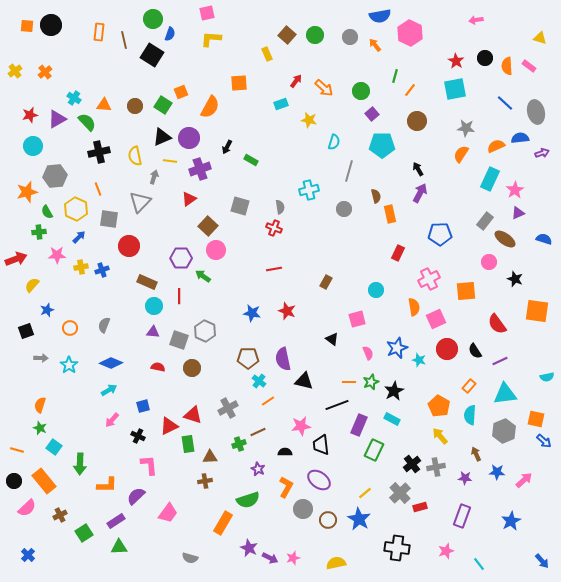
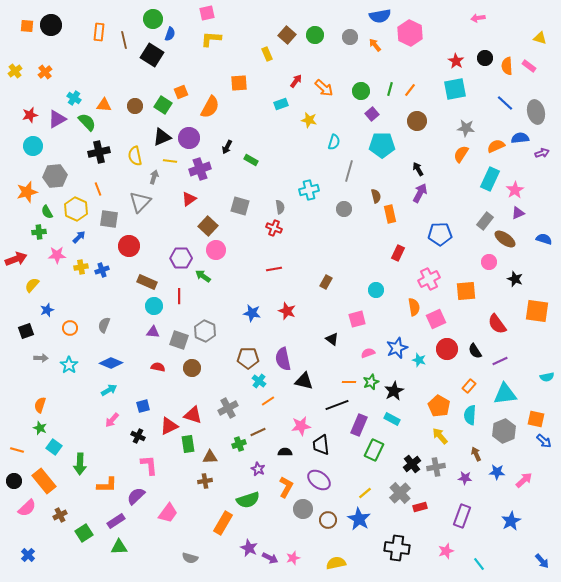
pink arrow at (476, 20): moved 2 px right, 2 px up
green line at (395, 76): moved 5 px left, 13 px down
pink semicircle at (368, 353): rotated 88 degrees counterclockwise
